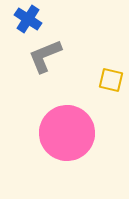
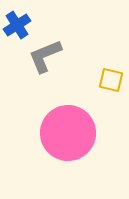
blue cross: moved 11 px left, 6 px down; rotated 24 degrees clockwise
pink circle: moved 1 px right
